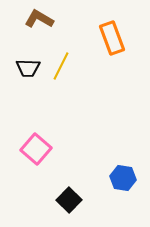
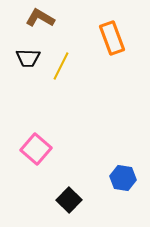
brown L-shape: moved 1 px right, 1 px up
black trapezoid: moved 10 px up
